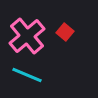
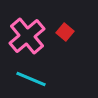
cyan line: moved 4 px right, 4 px down
